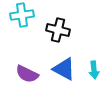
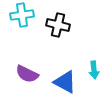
black cross: moved 5 px up
blue triangle: moved 1 px right, 13 px down
